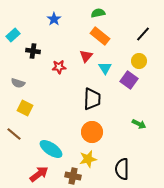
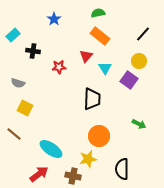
orange circle: moved 7 px right, 4 px down
